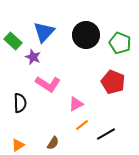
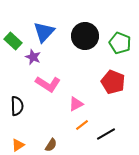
black circle: moved 1 px left, 1 px down
black semicircle: moved 3 px left, 3 px down
brown semicircle: moved 2 px left, 2 px down
